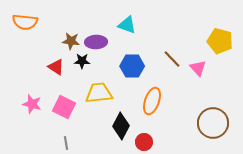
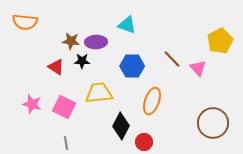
yellow pentagon: rotated 30 degrees clockwise
